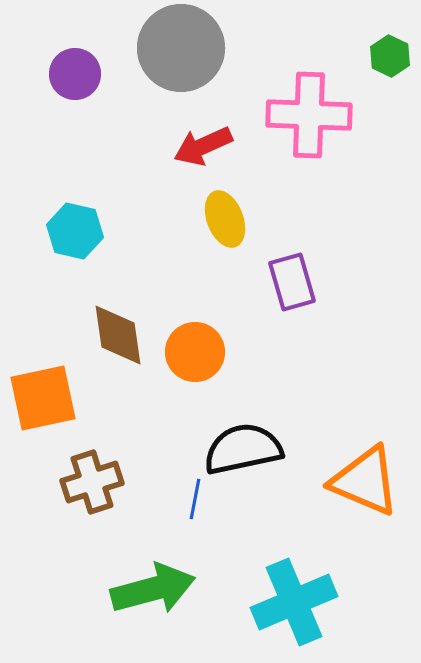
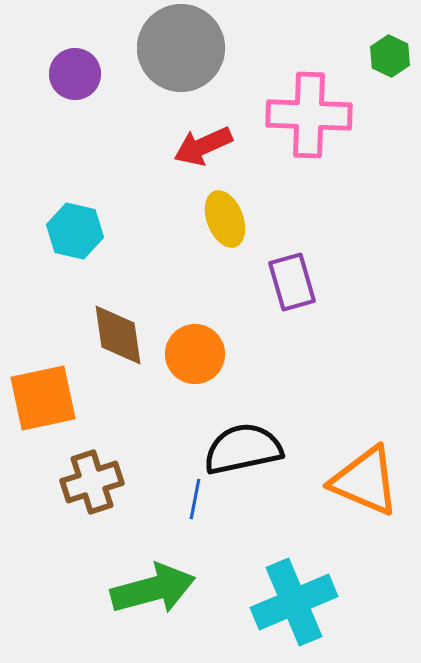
orange circle: moved 2 px down
